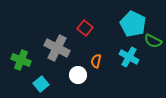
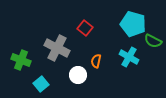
cyan pentagon: rotated 10 degrees counterclockwise
